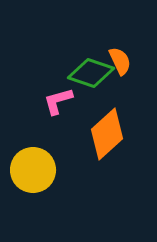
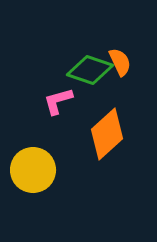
orange semicircle: moved 1 px down
green diamond: moved 1 px left, 3 px up
